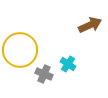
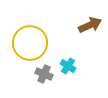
yellow circle: moved 10 px right, 7 px up
cyan cross: moved 2 px down
